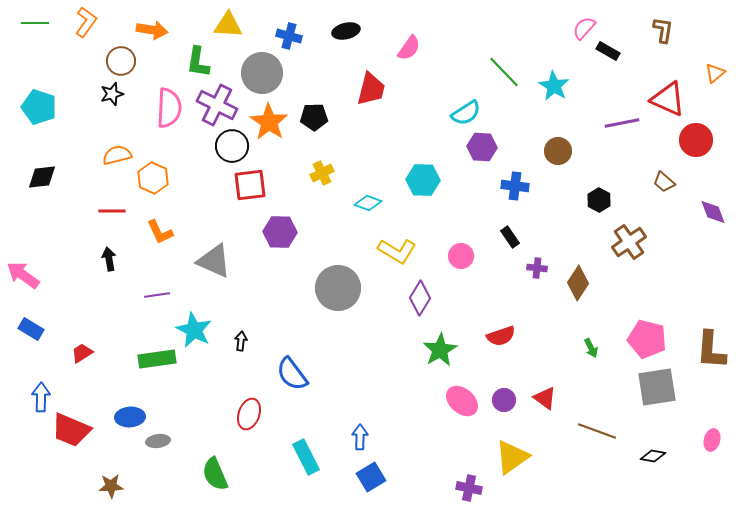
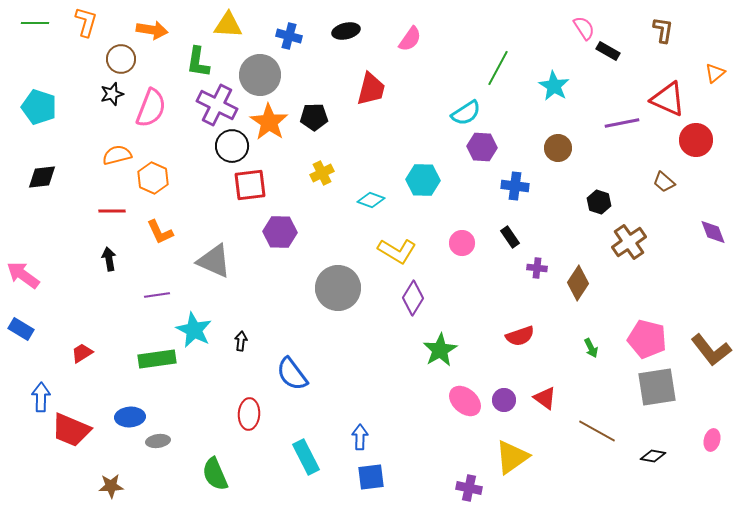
orange L-shape at (86, 22): rotated 20 degrees counterclockwise
pink semicircle at (584, 28): rotated 105 degrees clockwise
pink semicircle at (409, 48): moved 1 px right, 9 px up
brown circle at (121, 61): moved 2 px up
green line at (504, 72): moved 6 px left, 4 px up; rotated 72 degrees clockwise
gray circle at (262, 73): moved 2 px left, 2 px down
pink semicircle at (169, 108): moved 18 px left; rotated 18 degrees clockwise
brown circle at (558, 151): moved 3 px up
black hexagon at (599, 200): moved 2 px down; rotated 10 degrees counterclockwise
cyan diamond at (368, 203): moved 3 px right, 3 px up
purple diamond at (713, 212): moved 20 px down
pink circle at (461, 256): moved 1 px right, 13 px up
purple diamond at (420, 298): moved 7 px left
blue rectangle at (31, 329): moved 10 px left
red semicircle at (501, 336): moved 19 px right
brown L-shape at (711, 350): rotated 42 degrees counterclockwise
pink ellipse at (462, 401): moved 3 px right
red ellipse at (249, 414): rotated 16 degrees counterclockwise
brown line at (597, 431): rotated 9 degrees clockwise
blue square at (371, 477): rotated 24 degrees clockwise
